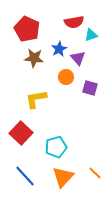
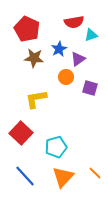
purple triangle: moved 1 px down; rotated 35 degrees clockwise
